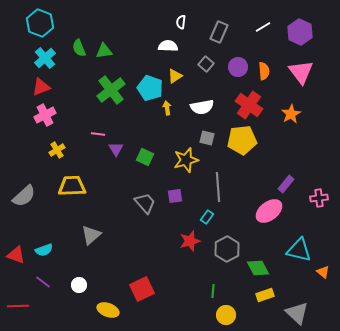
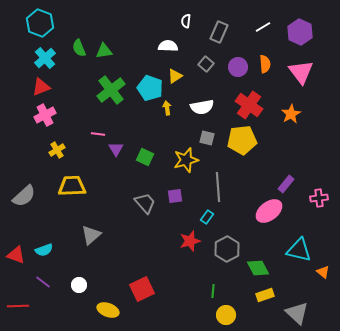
white semicircle at (181, 22): moved 5 px right, 1 px up
orange semicircle at (264, 71): moved 1 px right, 7 px up
